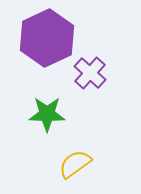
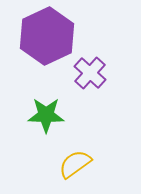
purple hexagon: moved 2 px up
green star: moved 1 px left, 1 px down
